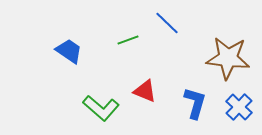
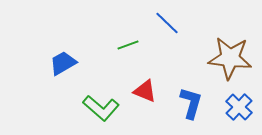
green line: moved 5 px down
blue trapezoid: moved 6 px left, 12 px down; rotated 64 degrees counterclockwise
brown star: moved 2 px right
blue L-shape: moved 4 px left
